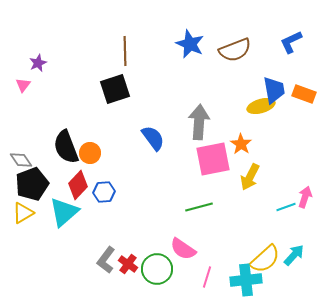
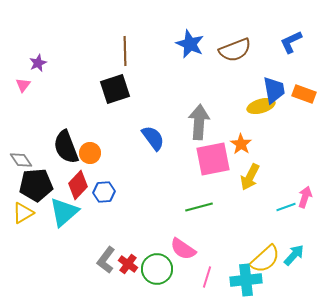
black pentagon: moved 4 px right, 1 px down; rotated 16 degrees clockwise
